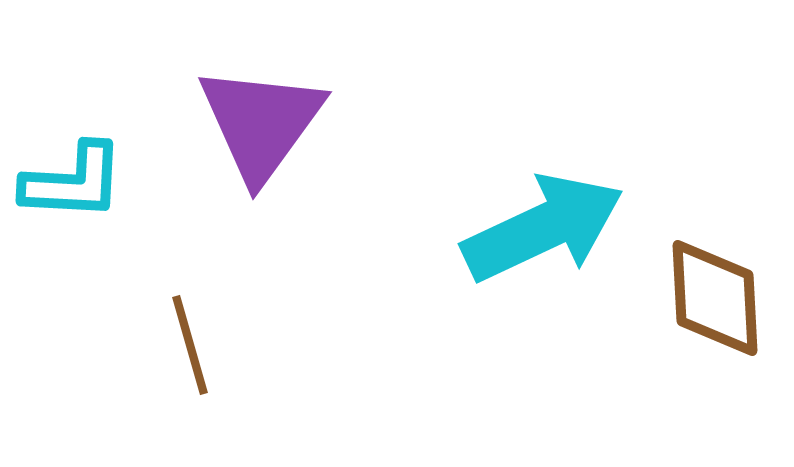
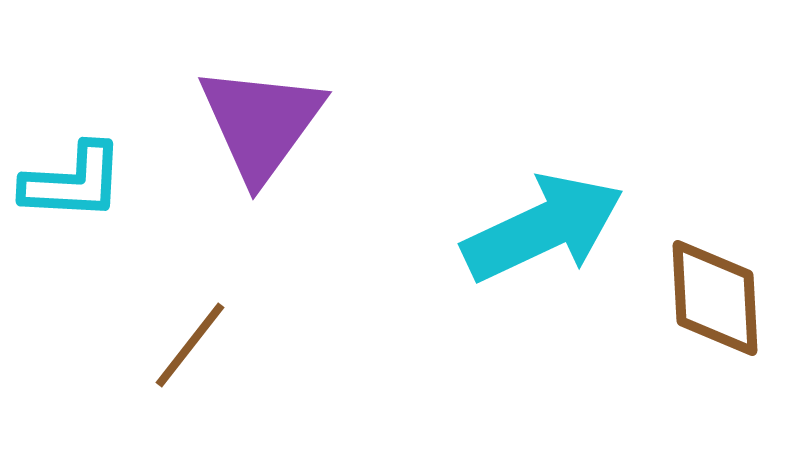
brown line: rotated 54 degrees clockwise
